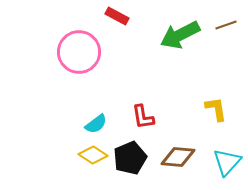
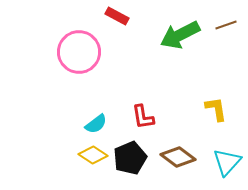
brown diamond: rotated 32 degrees clockwise
